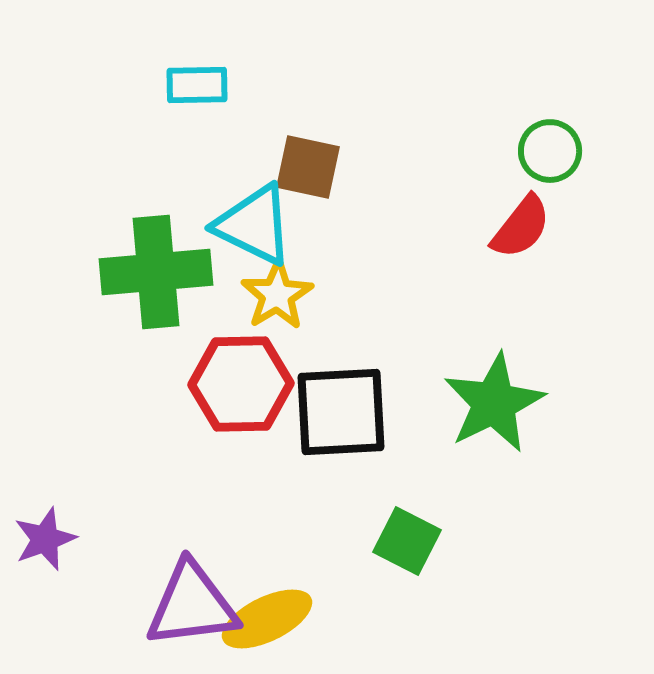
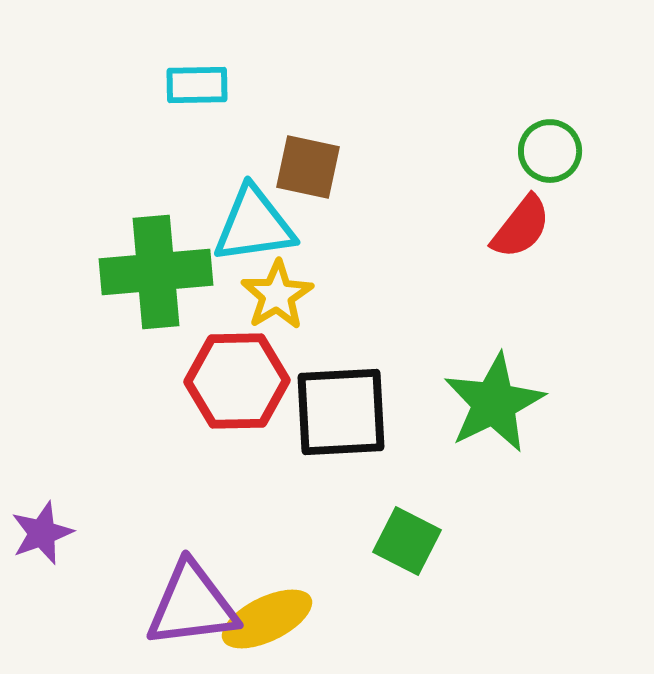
cyan triangle: rotated 34 degrees counterclockwise
red hexagon: moved 4 px left, 3 px up
purple star: moved 3 px left, 6 px up
